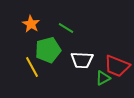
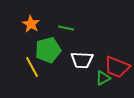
green line: rotated 21 degrees counterclockwise
red trapezoid: moved 1 px down
